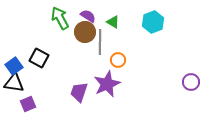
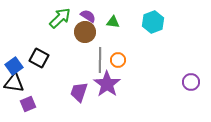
green arrow: rotated 75 degrees clockwise
green triangle: rotated 24 degrees counterclockwise
gray line: moved 18 px down
purple star: rotated 12 degrees counterclockwise
